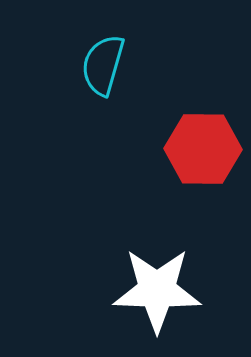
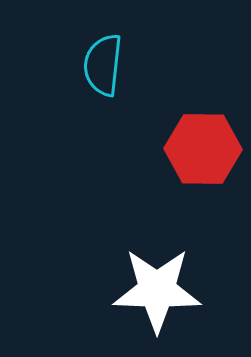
cyan semicircle: rotated 10 degrees counterclockwise
